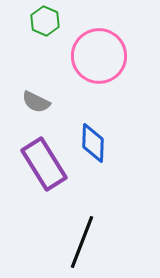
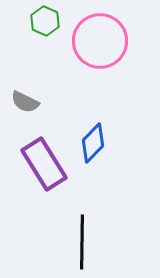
pink circle: moved 1 px right, 15 px up
gray semicircle: moved 11 px left
blue diamond: rotated 42 degrees clockwise
black line: rotated 20 degrees counterclockwise
